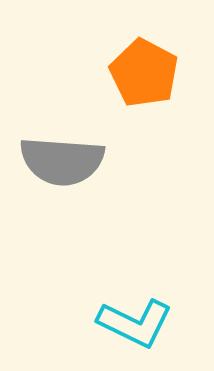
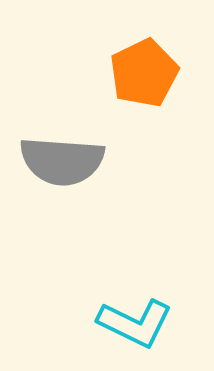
orange pentagon: rotated 18 degrees clockwise
